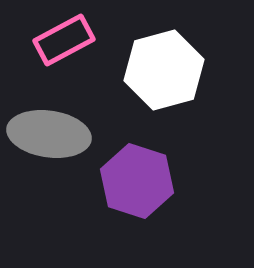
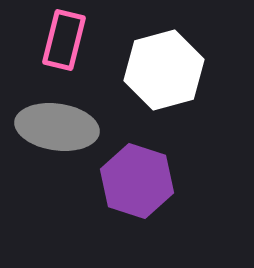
pink rectangle: rotated 48 degrees counterclockwise
gray ellipse: moved 8 px right, 7 px up
